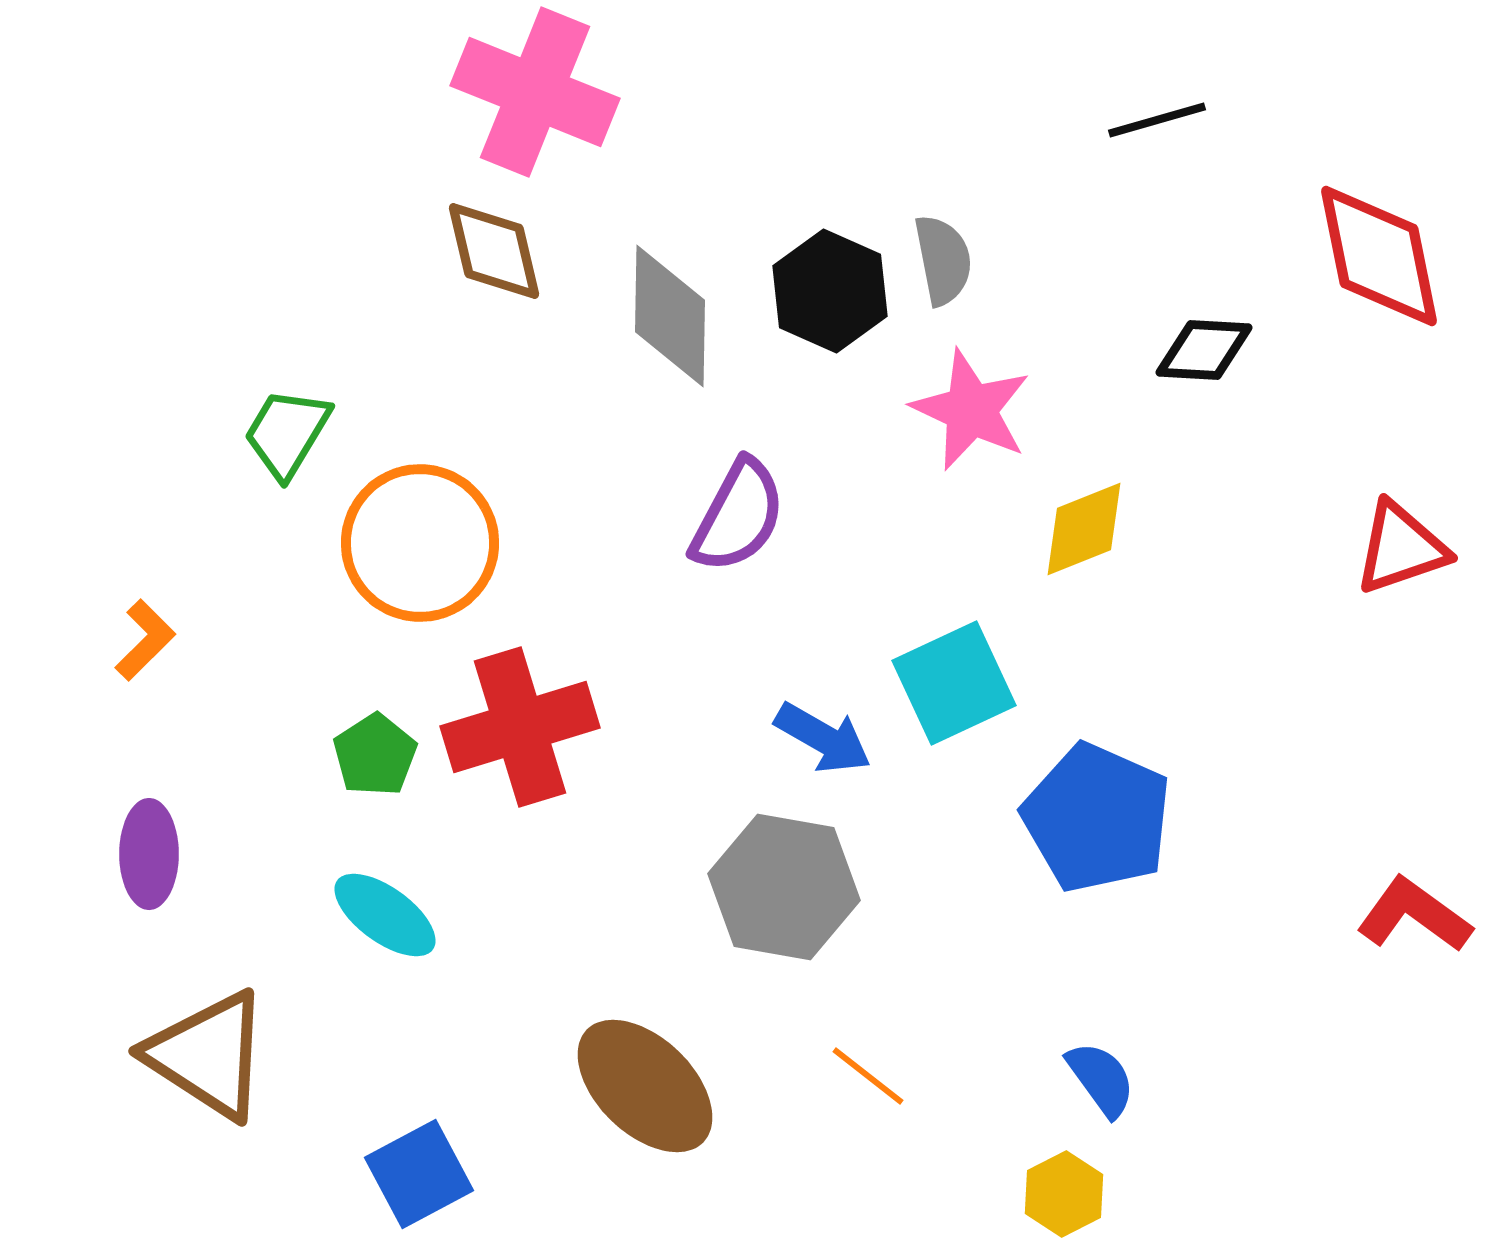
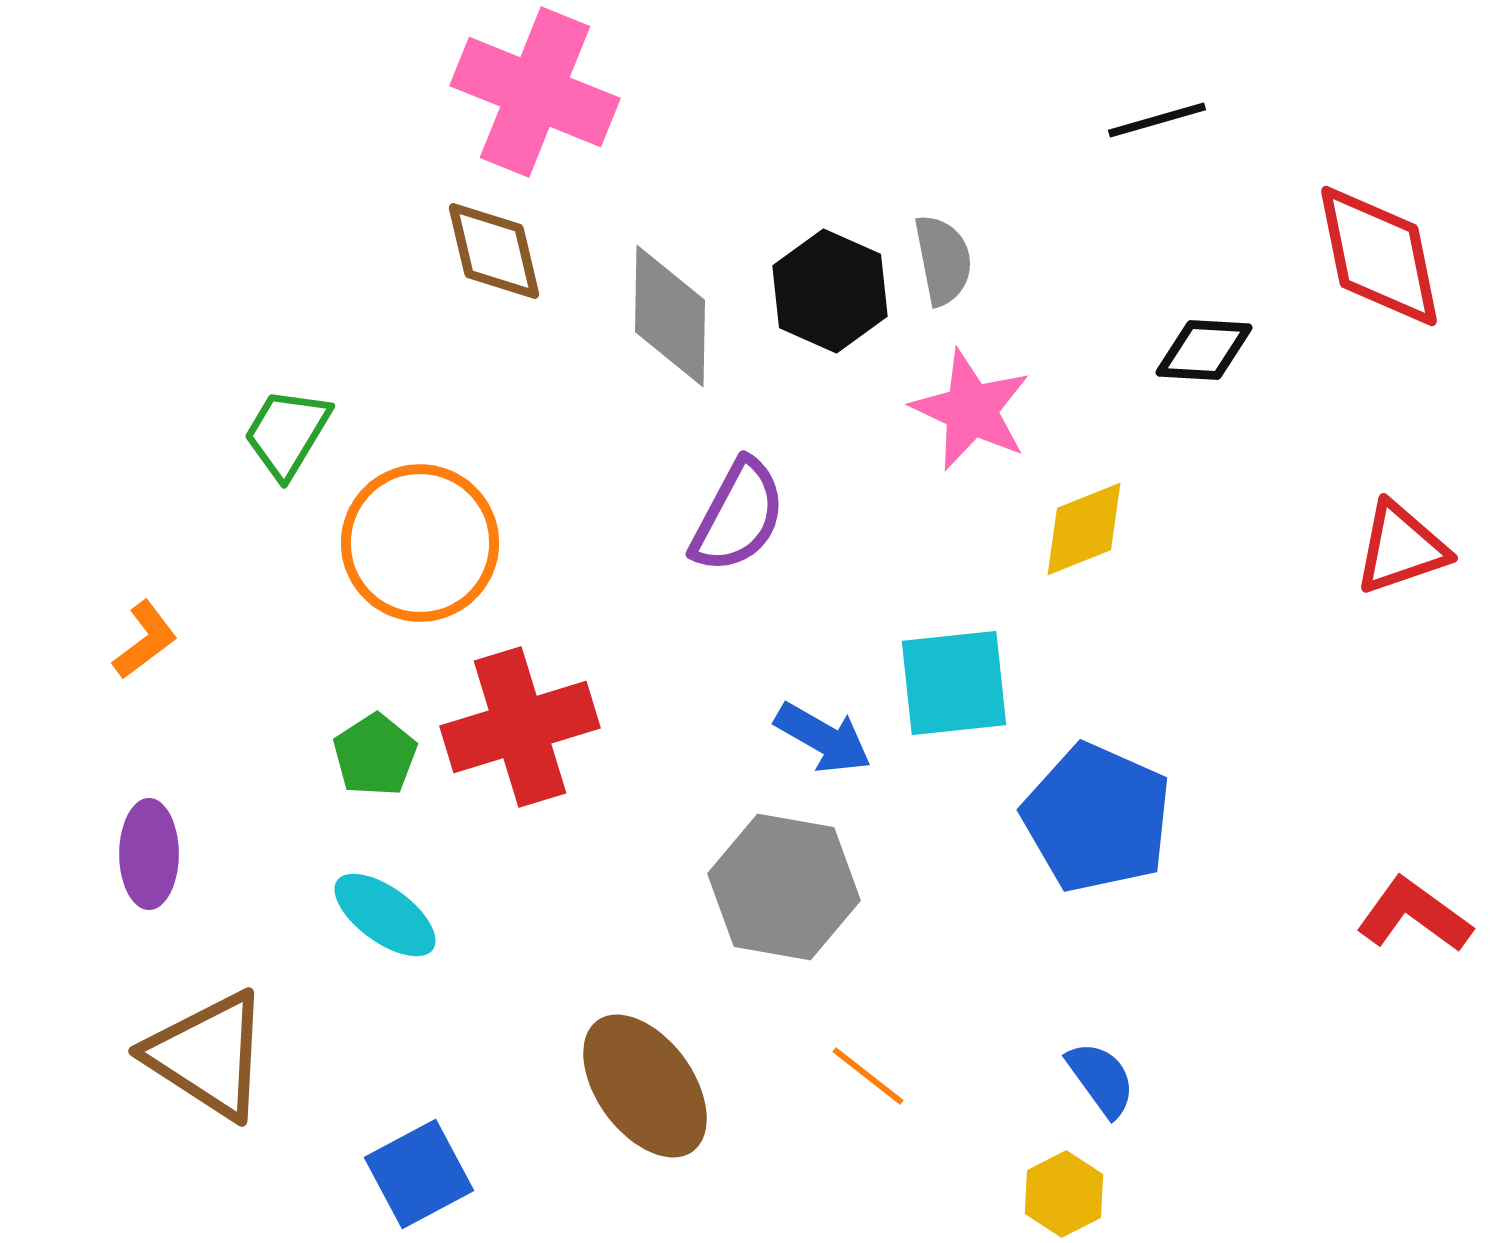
orange L-shape: rotated 8 degrees clockwise
cyan square: rotated 19 degrees clockwise
brown ellipse: rotated 10 degrees clockwise
